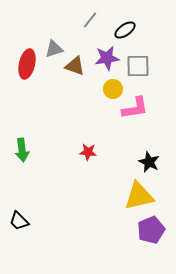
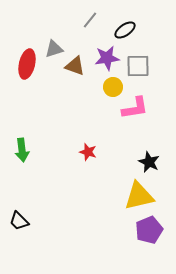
yellow circle: moved 2 px up
red star: rotated 12 degrees clockwise
purple pentagon: moved 2 px left
